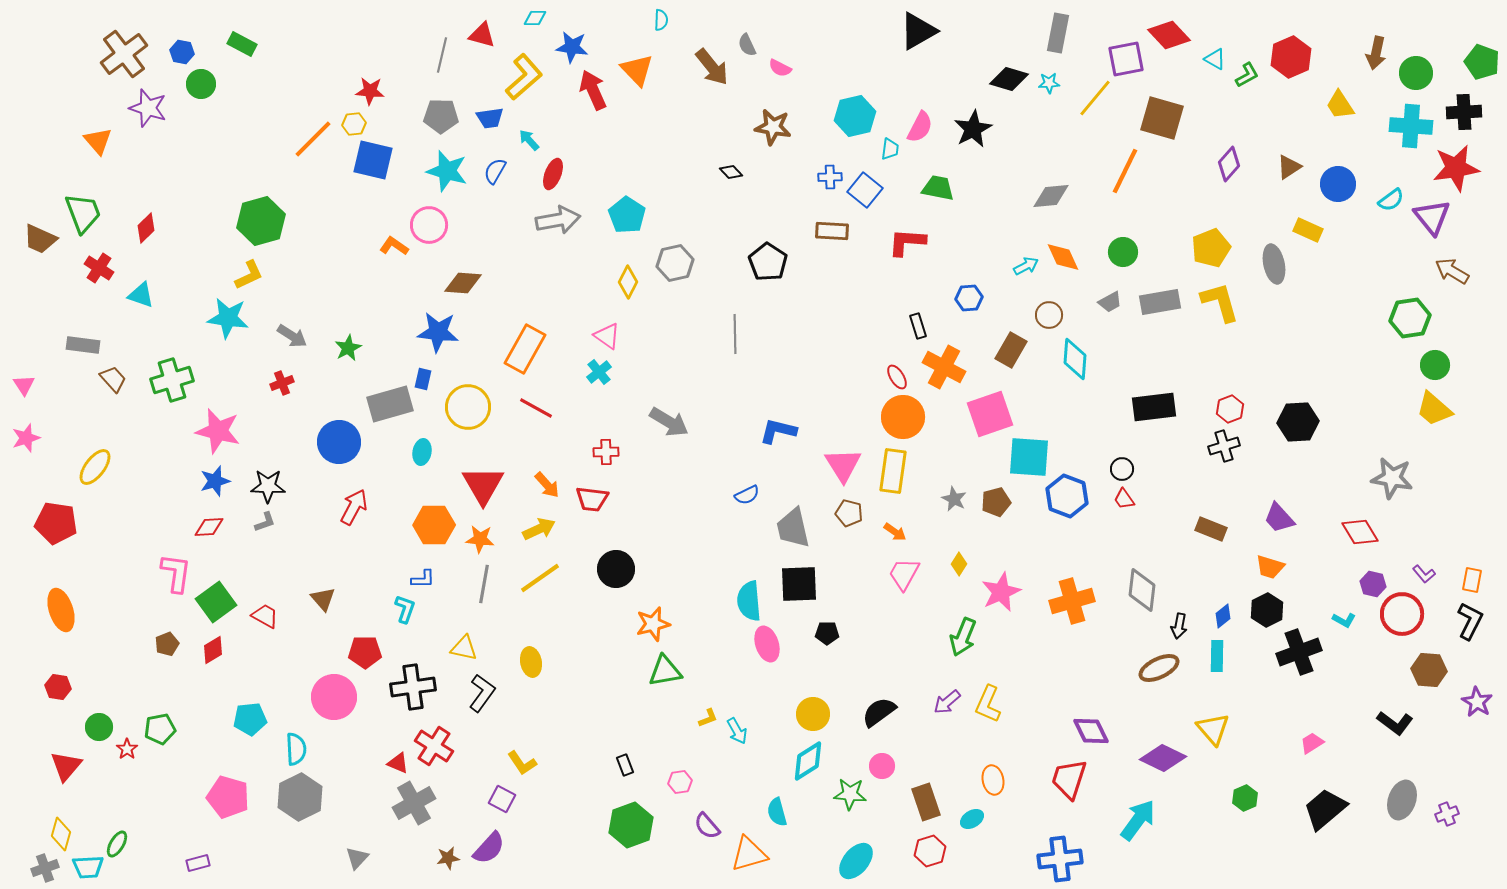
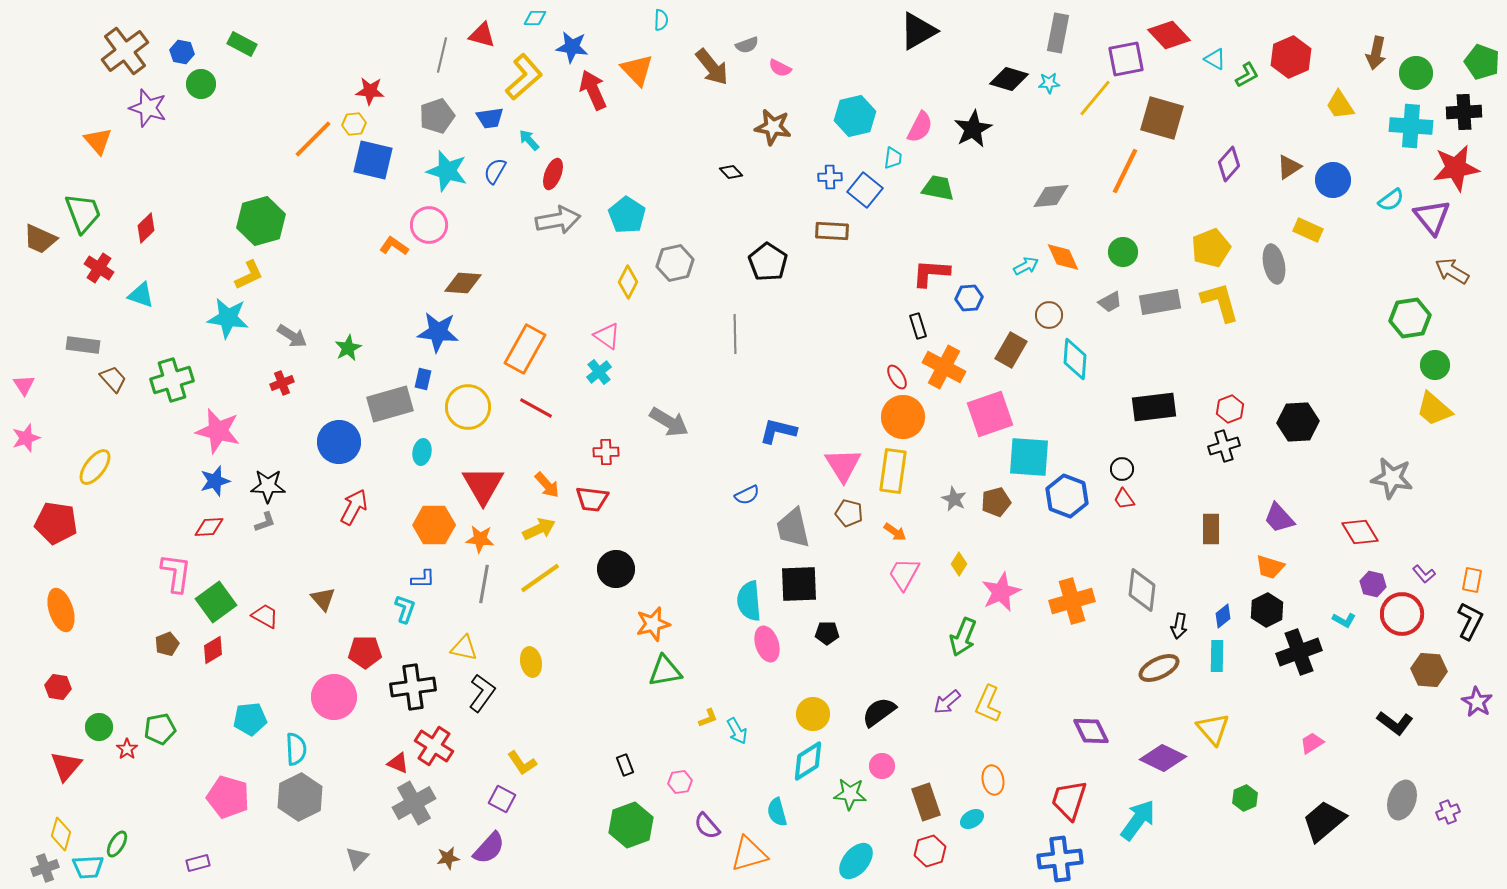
gray semicircle at (747, 45): rotated 85 degrees counterclockwise
brown cross at (124, 54): moved 1 px right, 3 px up
gray pentagon at (441, 116): moved 4 px left; rotated 20 degrees counterclockwise
cyan trapezoid at (890, 149): moved 3 px right, 9 px down
blue circle at (1338, 184): moved 5 px left, 4 px up
red L-shape at (907, 242): moved 24 px right, 31 px down
brown rectangle at (1211, 529): rotated 68 degrees clockwise
red trapezoid at (1069, 779): moved 21 px down
black trapezoid at (1325, 809): moved 1 px left, 12 px down
purple cross at (1447, 814): moved 1 px right, 2 px up
